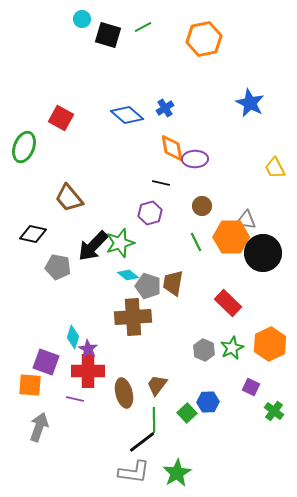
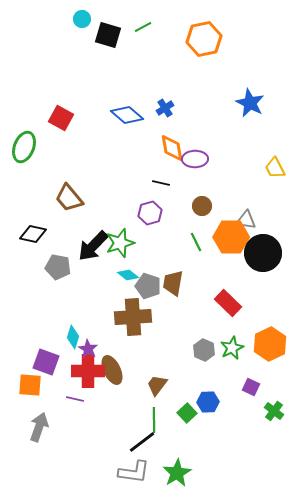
brown ellipse at (124, 393): moved 12 px left, 23 px up; rotated 12 degrees counterclockwise
